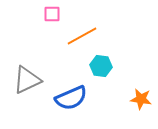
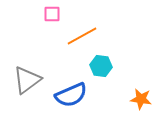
gray triangle: rotated 12 degrees counterclockwise
blue semicircle: moved 3 px up
